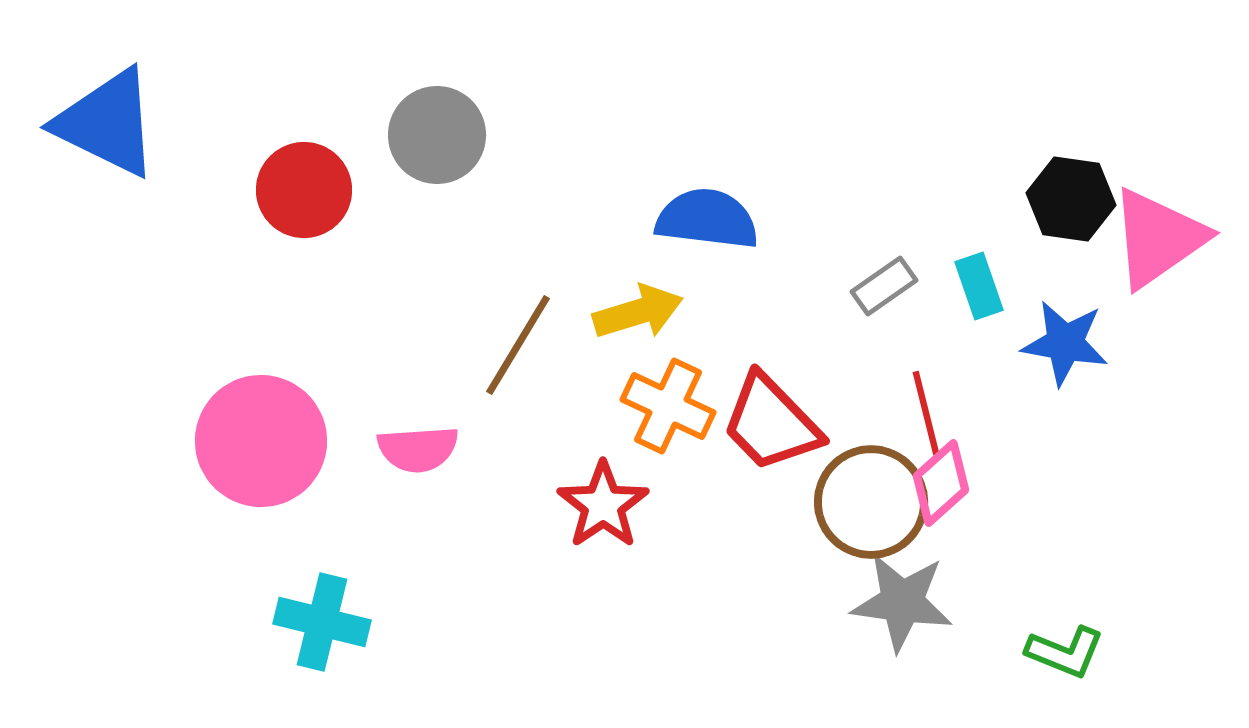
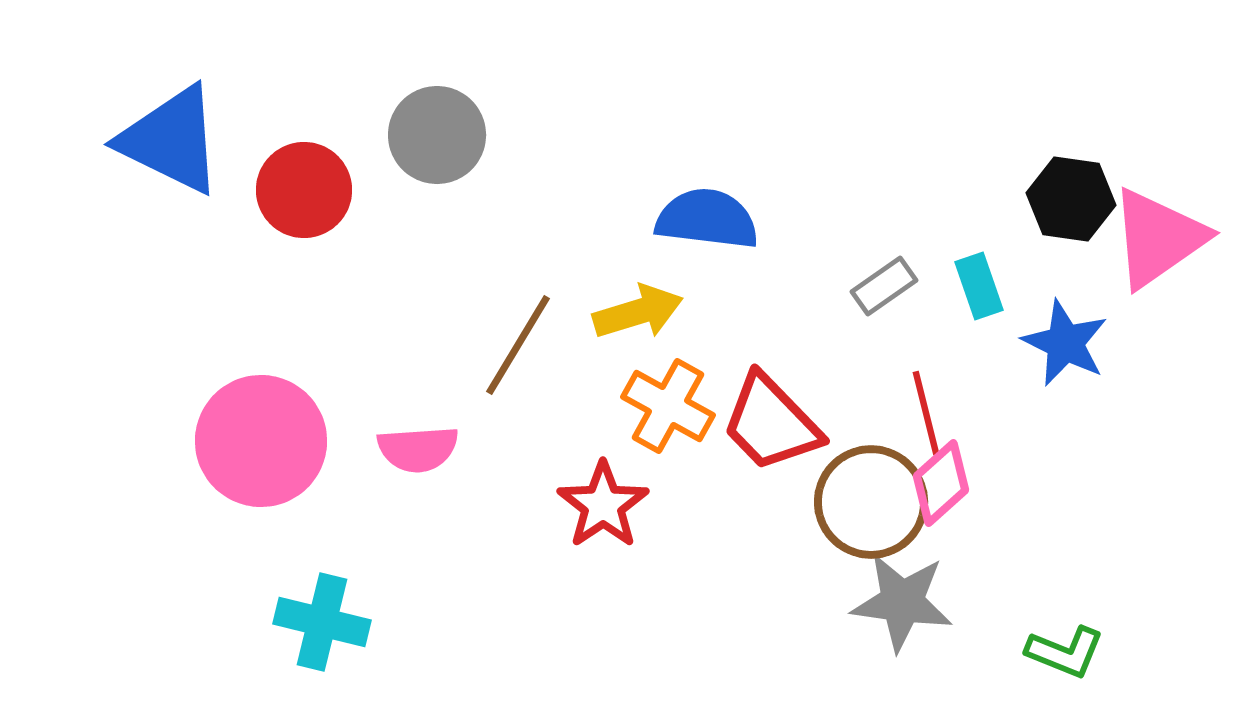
blue triangle: moved 64 px right, 17 px down
blue star: rotated 16 degrees clockwise
orange cross: rotated 4 degrees clockwise
